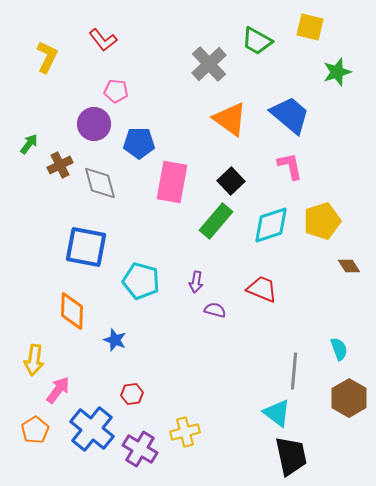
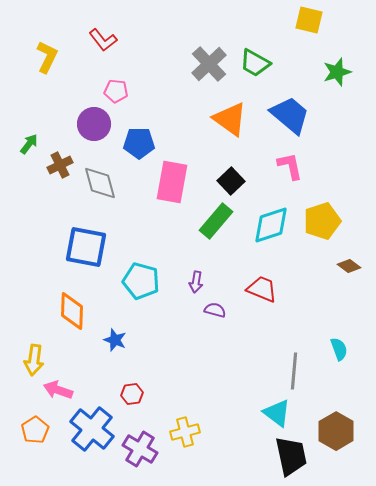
yellow square: moved 1 px left, 7 px up
green trapezoid: moved 2 px left, 22 px down
brown diamond: rotated 20 degrees counterclockwise
pink arrow: rotated 108 degrees counterclockwise
brown hexagon: moved 13 px left, 33 px down
